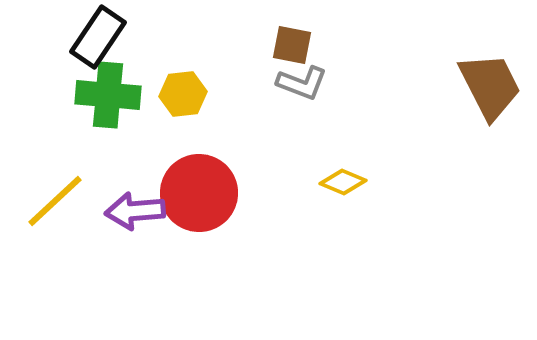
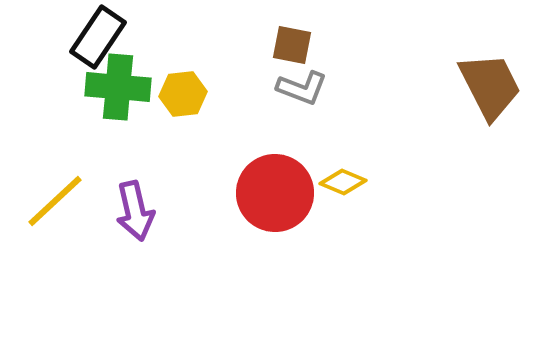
gray L-shape: moved 5 px down
green cross: moved 10 px right, 8 px up
red circle: moved 76 px right
purple arrow: rotated 98 degrees counterclockwise
